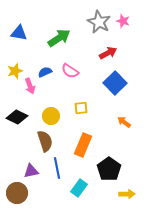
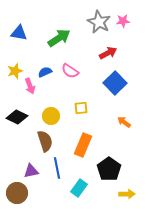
pink star: rotated 24 degrees counterclockwise
